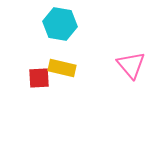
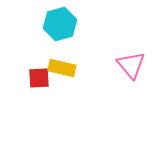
cyan hexagon: rotated 24 degrees counterclockwise
